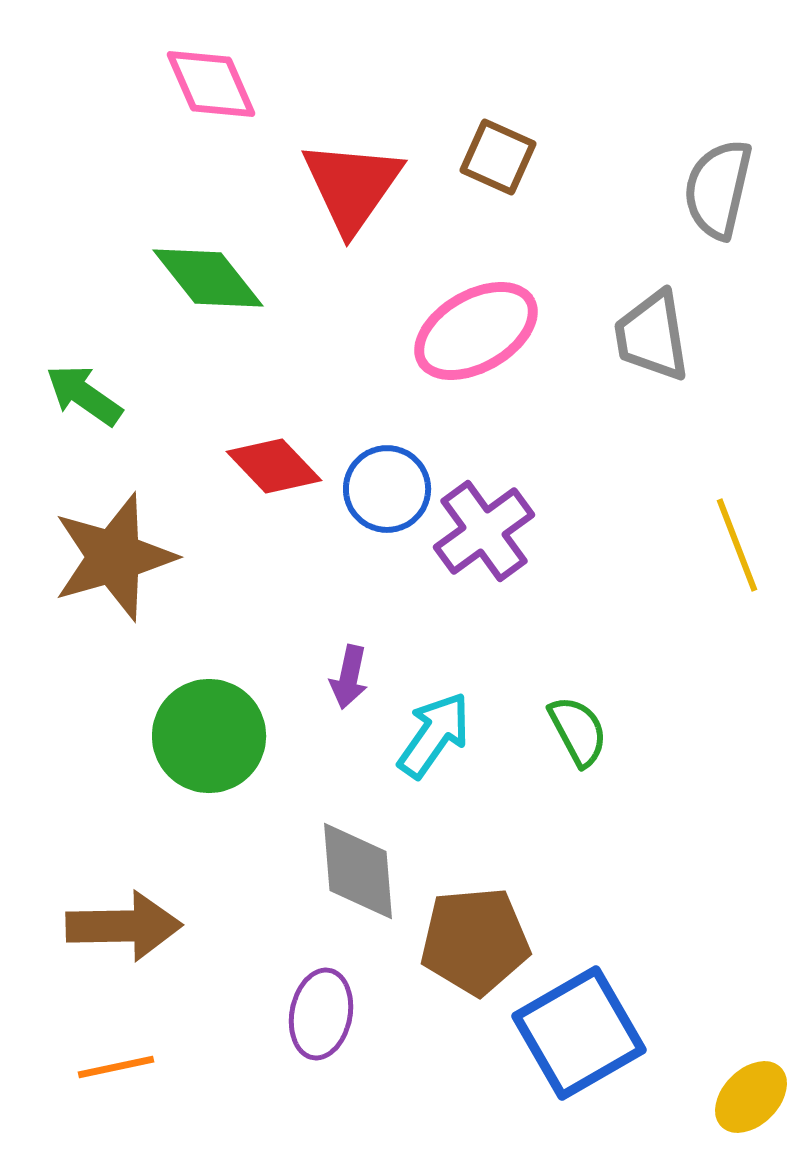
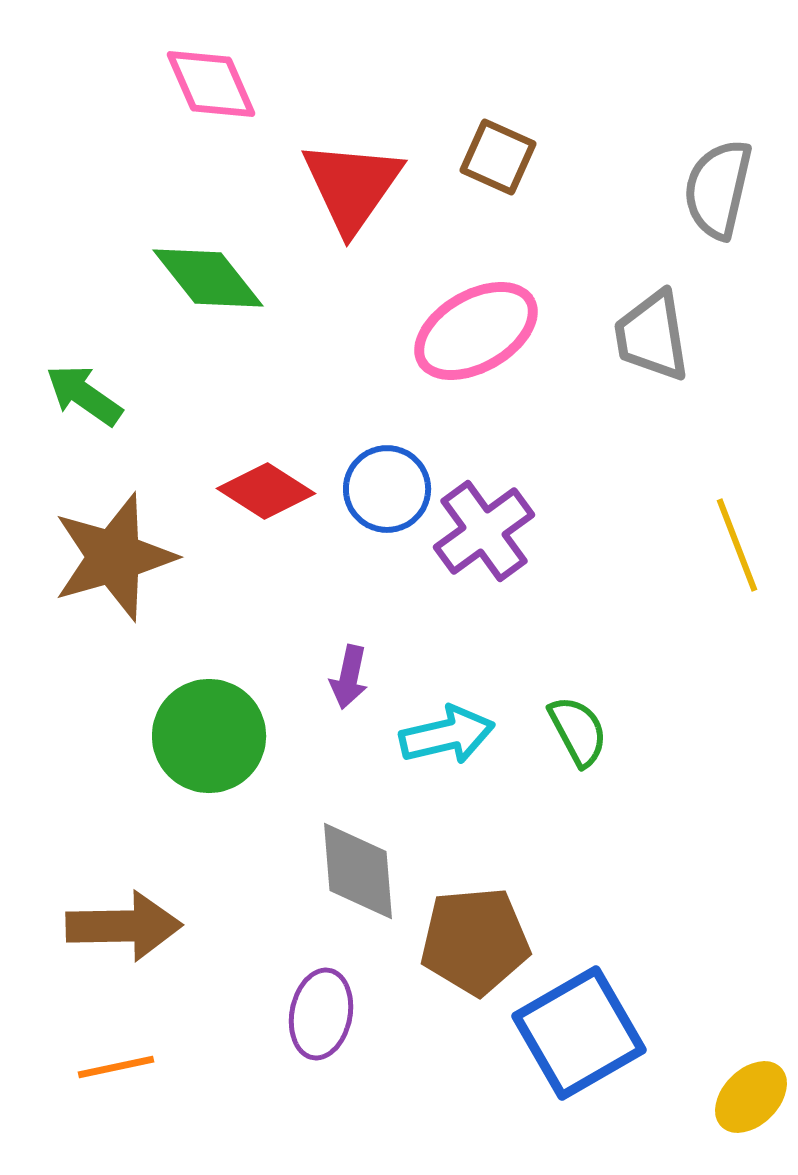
red diamond: moved 8 px left, 25 px down; rotated 14 degrees counterclockwise
cyan arrow: moved 13 px right; rotated 42 degrees clockwise
